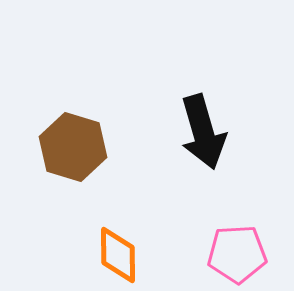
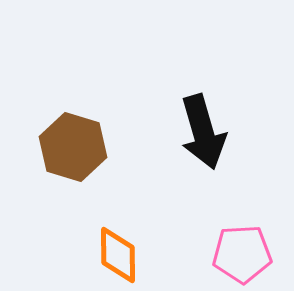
pink pentagon: moved 5 px right
